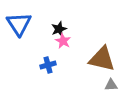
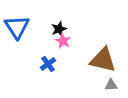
blue triangle: moved 2 px left, 3 px down
brown triangle: moved 1 px right, 1 px down
blue cross: moved 1 px up; rotated 21 degrees counterclockwise
